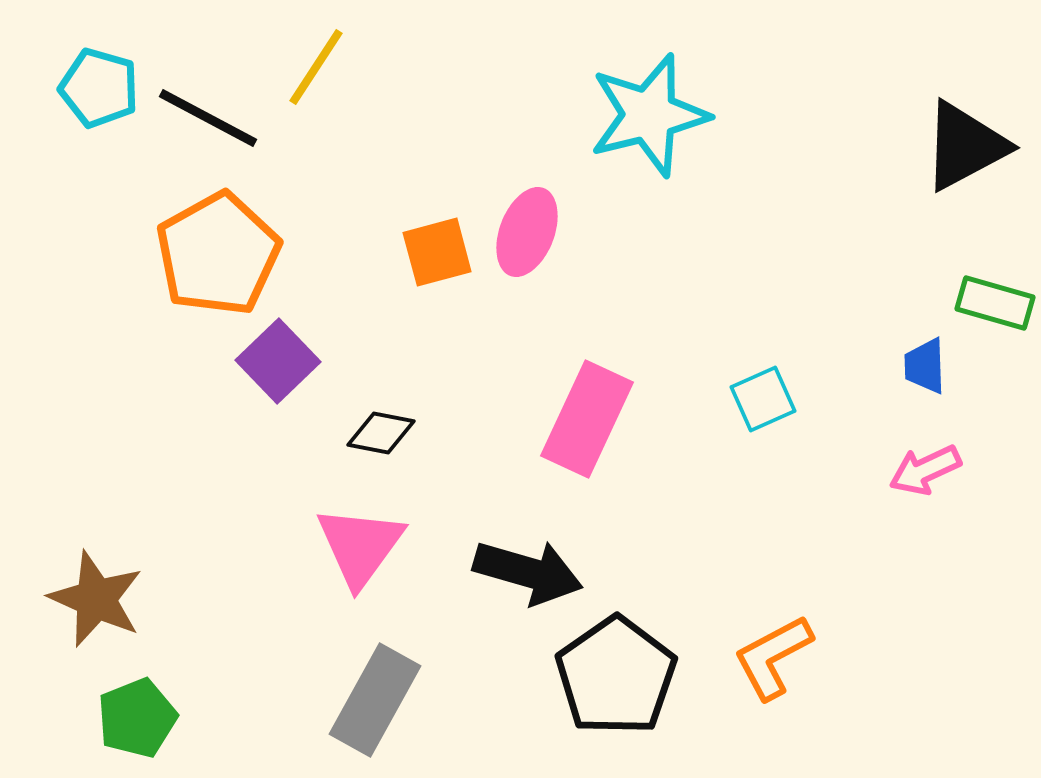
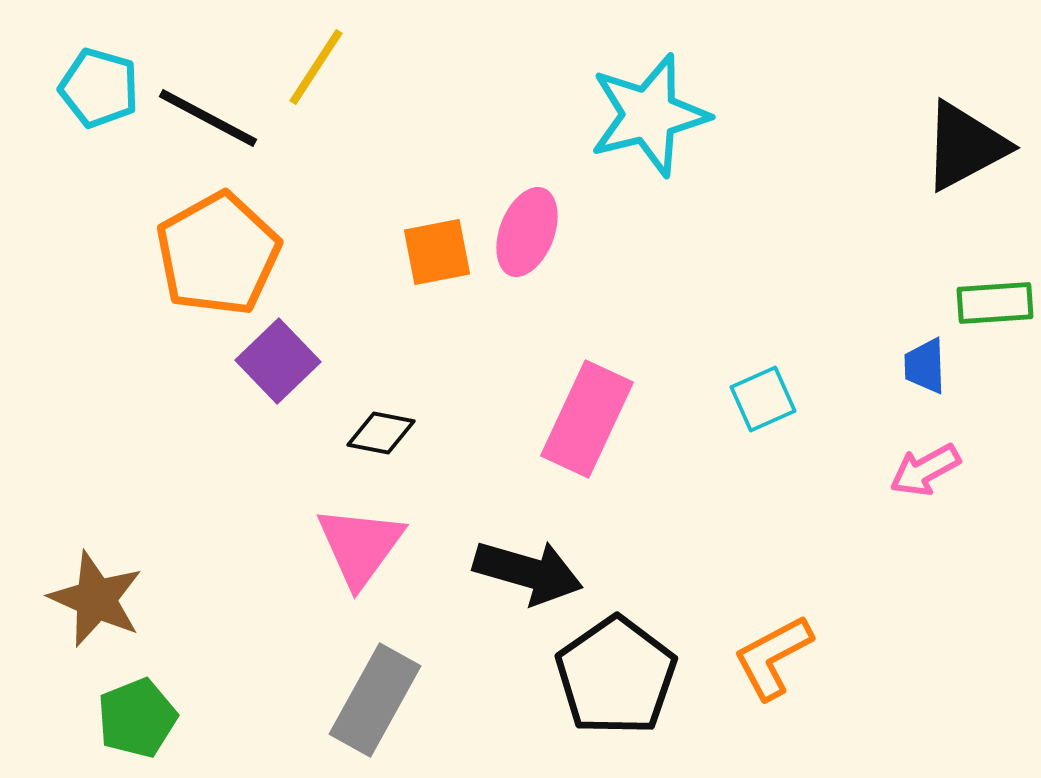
orange square: rotated 4 degrees clockwise
green rectangle: rotated 20 degrees counterclockwise
pink arrow: rotated 4 degrees counterclockwise
